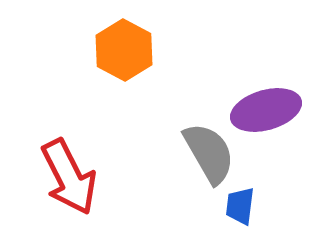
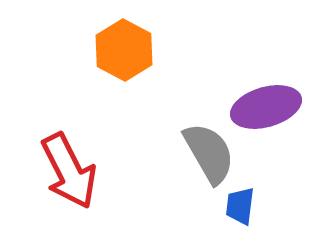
purple ellipse: moved 3 px up
red arrow: moved 6 px up
